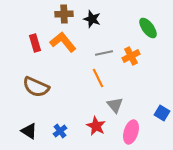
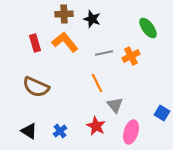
orange L-shape: moved 2 px right
orange line: moved 1 px left, 5 px down
